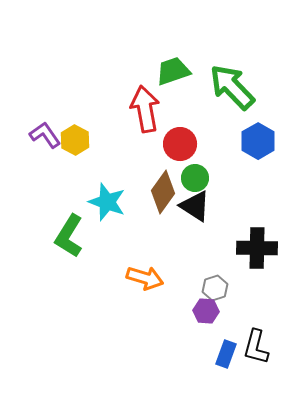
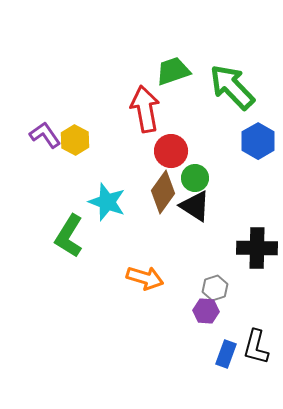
red circle: moved 9 px left, 7 px down
